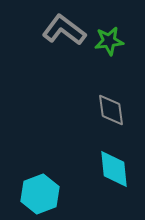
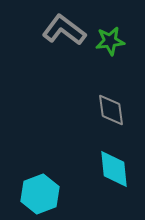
green star: moved 1 px right
